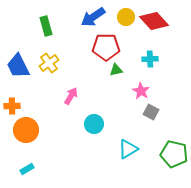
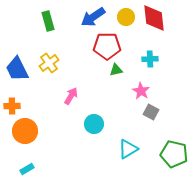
red diamond: moved 3 px up; rotated 36 degrees clockwise
green rectangle: moved 2 px right, 5 px up
red pentagon: moved 1 px right, 1 px up
blue trapezoid: moved 1 px left, 3 px down
orange circle: moved 1 px left, 1 px down
